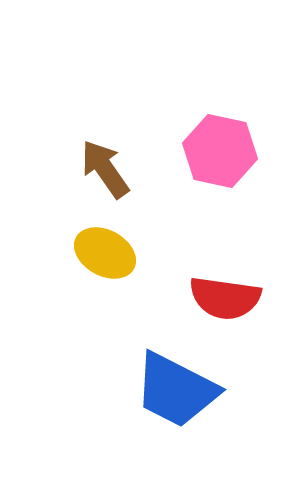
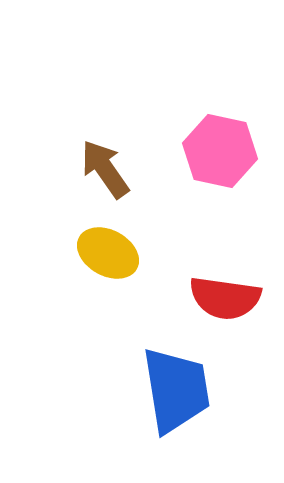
yellow ellipse: moved 3 px right
blue trapezoid: rotated 126 degrees counterclockwise
